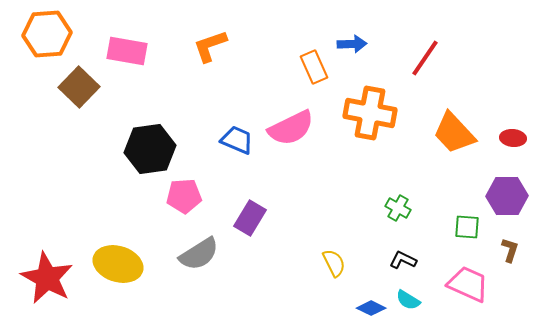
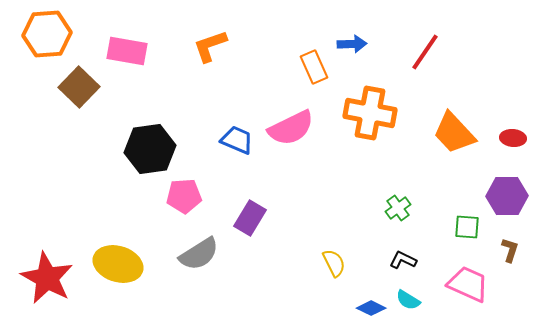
red line: moved 6 px up
green cross: rotated 25 degrees clockwise
